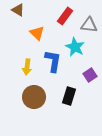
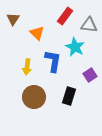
brown triangle: moved 5 px left, 9 px down; rotated 32 degrees clockwise
